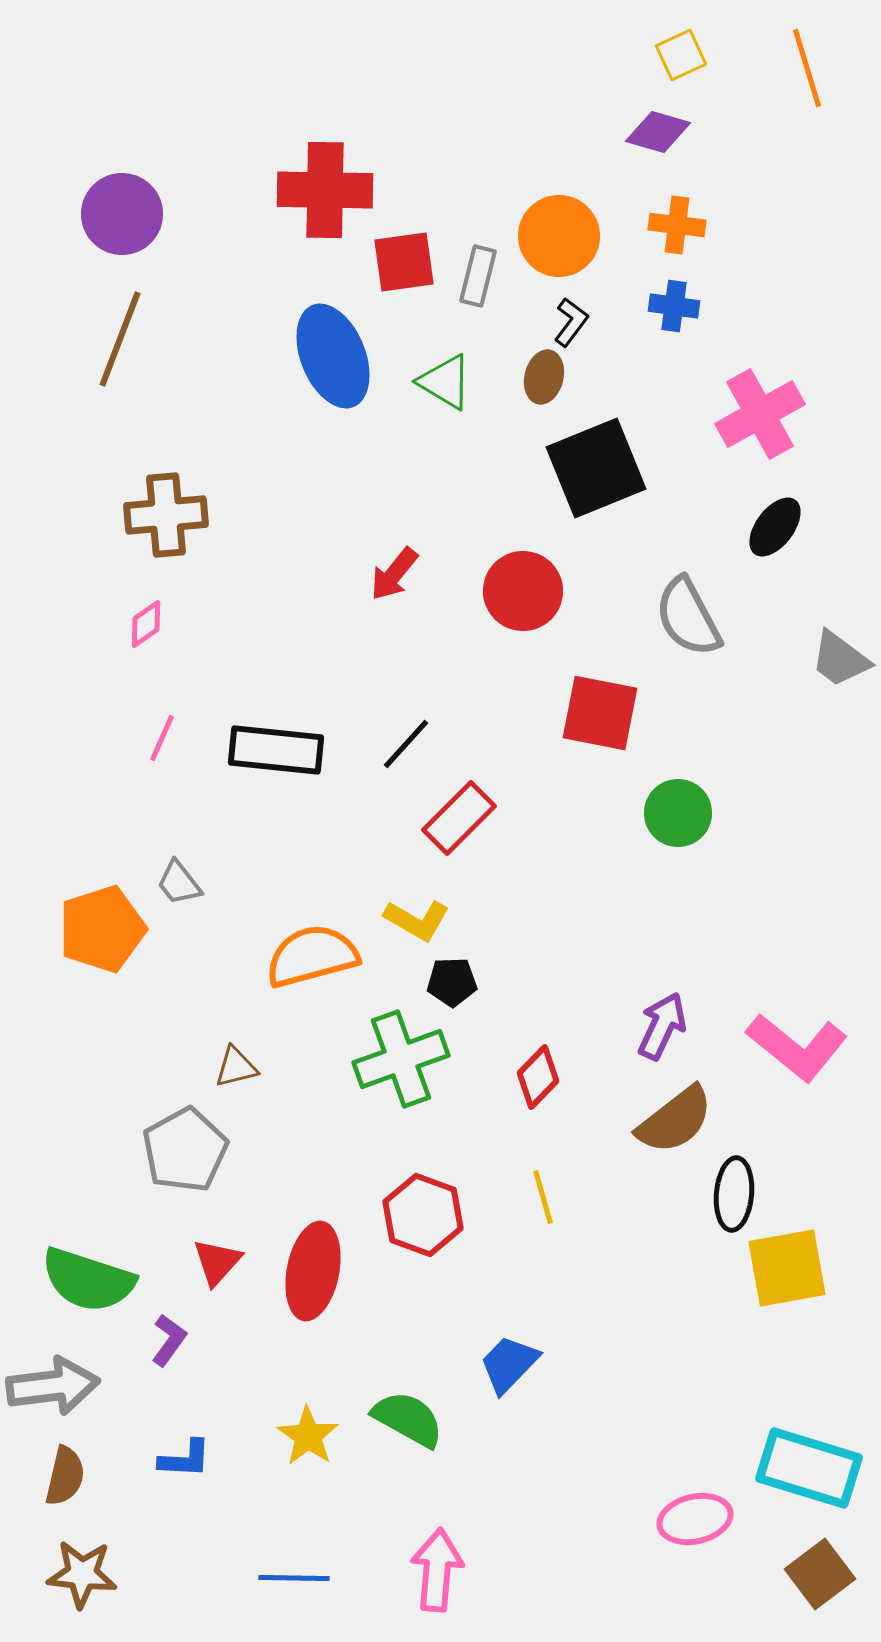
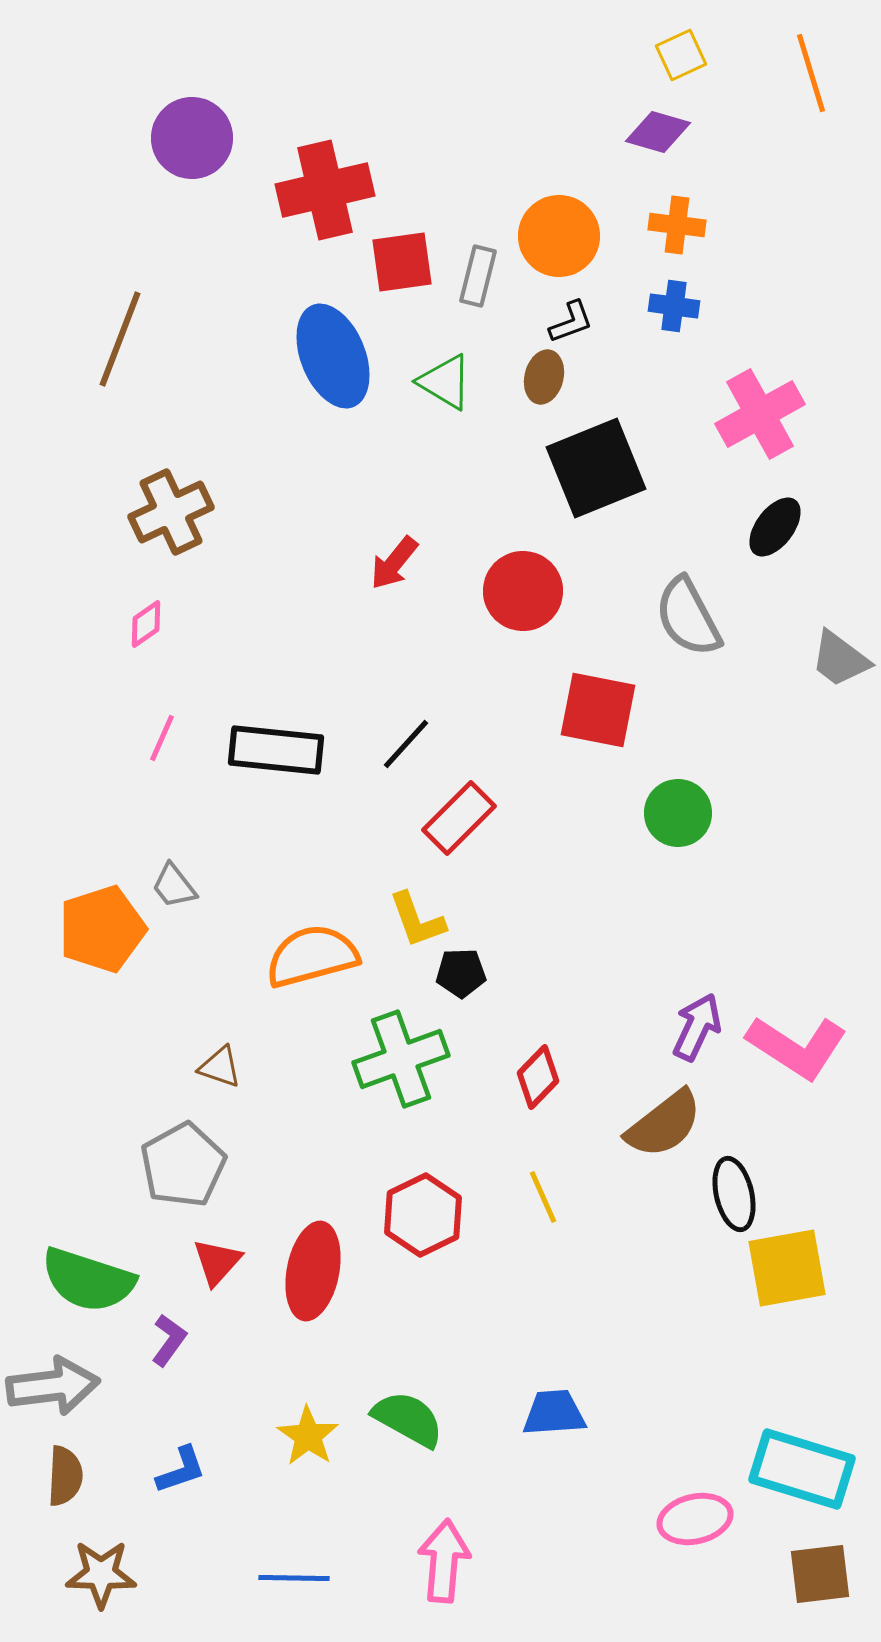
orange line at (807, 68): moved 4 px right, 5 px down
red cross at (325, 190): rotated 14 degrees counterclockwise
purple circle at (122, 214): moved 70 px right, 76 px up
red square at (404, 262): moved 2 px left
black L-shape at (571, 322): rotated 33 degrees clockwise
brown cross at (166, 515): moved 5 px right, 3 px up; rotated 20 degrees counterclockwise
red arrow at (394, 574): moved 11 px up
red square at (600, 713): moved 2 px left, 3 px up
gray trapezoid at (179, 883): moved 5 px left, 3 px down
yellow L-shape at (417, 920): rotated 40 degrees clockwise
black pentagon at (452, 982): moved 9 px right, 9 px up
purple arrow at (662, 1026): moved 35 px right, 1 px down
pink L-shape at (797, 1047): rotated 6 degrees counterclockwise
brown triangle at (236, 1067): moved 16 px left; rotated 33 degrees clockwise
brown semicircle at (675, 1120): moved 11 px left, 4 px down
gray pentagon at (185, 1150): moved 2 px left, 15 px down
black ellipse at (734, 1194): rotated 18 degrees counterclockwise
yellow line at (543, 1197): rotated 8 degrees counterclockwise
red hexagon at (423, 1215): rotated 14 degrees clockwise
blue trapezoid at (509, 1364): moved 45 px right, 49 px down; rotated 42 degrees clockwise
blue L-shape at (185, 1459): moved 4 px left, 11 px down; rotated 22 degrees counterclockwise
cyan rectangle at (809, 1468): moved 7 px left, 1 px down
brown semicircle at (65, 1476): rotated 10 degrees counterclockwise
pink arrow at (437, 1570): moved 7 px right, 9 px up
brown star at (82, 1574): moved 19 px right; rotated 4 degrees counterclockwise
brown square at (820, 1574): rotated 30 degrees clockwise
